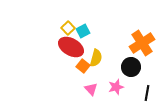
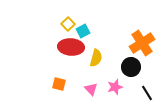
yellow square: moved 4 px up
red ellipse: rotated 25 degrees counterclockwise
orange square: moved 24 px left, 18 px down; rotated 24 degrees counterclockwise
pink star: moved 1 px left
black line: rotated 42 degrees counterclockwise
